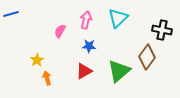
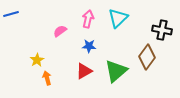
pink arrow: moved 2 px right, 1 px up
pink semicircle: rotated 24 degrees clockwise
green triangle: moved 3 px left
